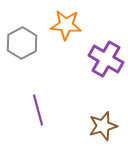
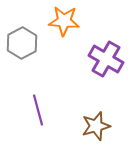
orange star: moved 2 px left, 4 px up
brown star: moved 7 px left
